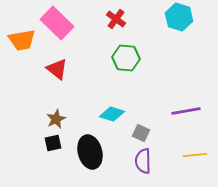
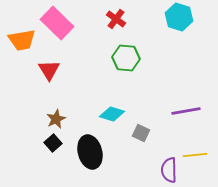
red triangle: moved 8 px left, 1 px down; rotated 20 degrees clockwise
black square: rotated 30 degrees counterclockwise
purple semicircle: moved 26 px right, 9 px down
